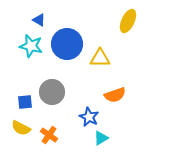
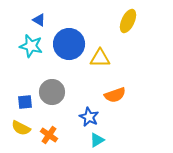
blue circle: moved 2 px right
cyan triangle: moved 4 px left, 2 px down
